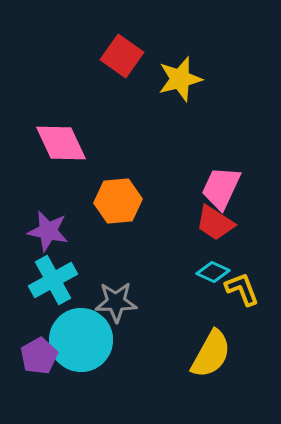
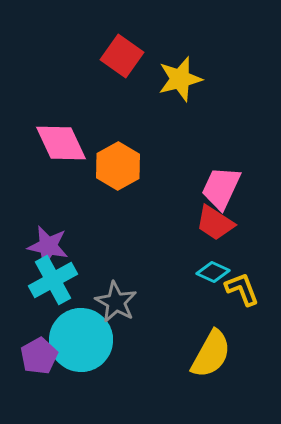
orange hexagon: moved 35 px up; rotated 24 degrees counterclockwise
purple star: moved 15 px down
gray star: rotated 30 degrees clockwise
